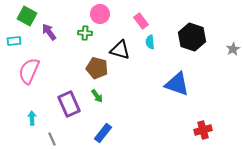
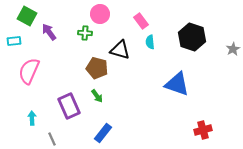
purple rectangle: moved 2 px down
